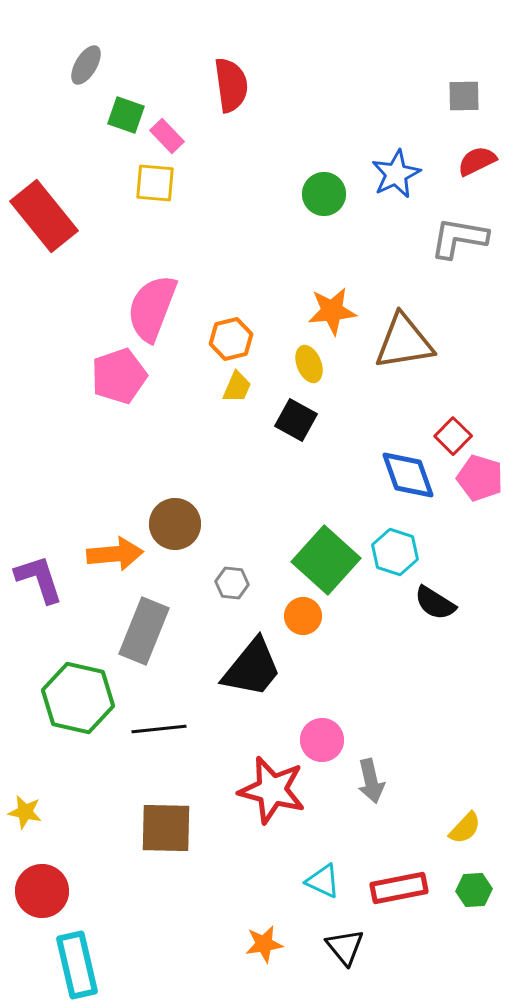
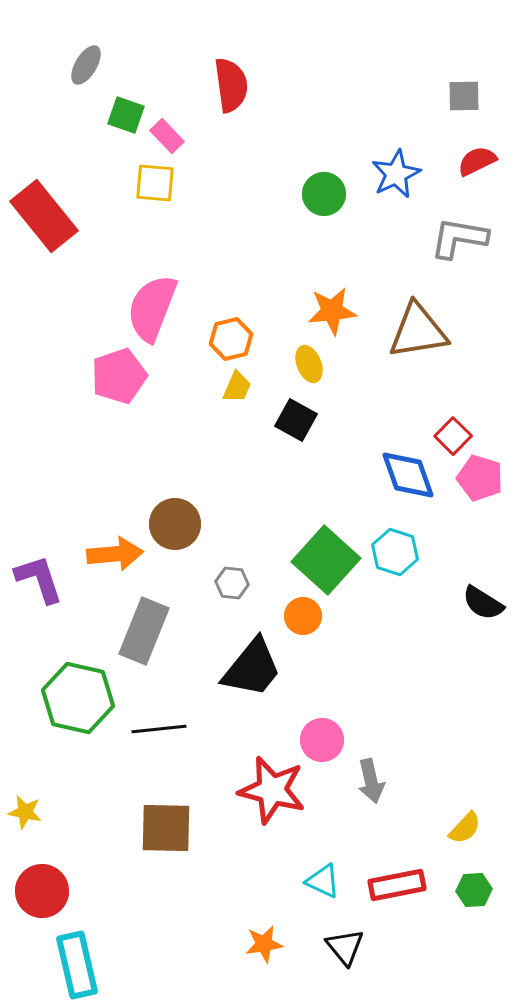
brown triangle at (404, 342): moved 14 px right, 11 px up
black semicircle at (435, 603): moved 48 px right
red rectangle at (399, 888): moved 2 px left, 3 px up
